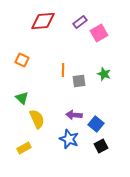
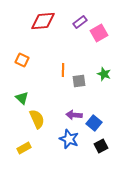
blue square: moved 2 px left, 1 px up
